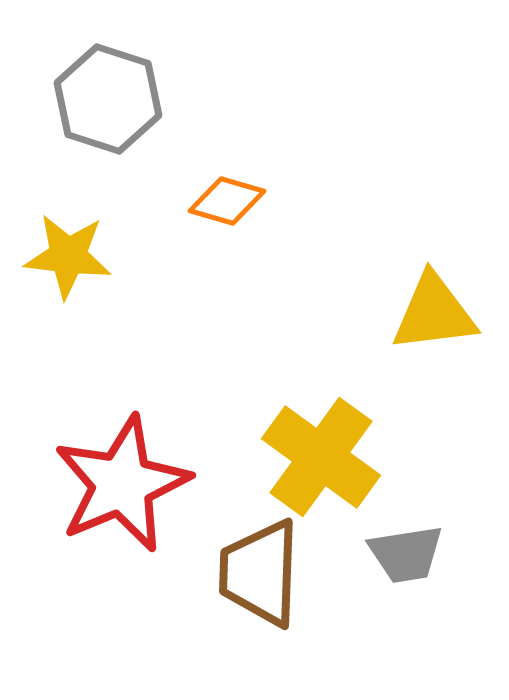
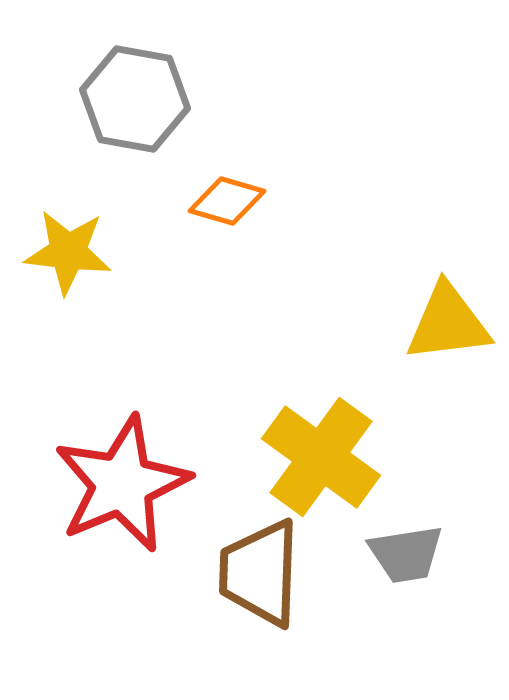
gray hexagon: moved 27 px right; rotated 8 degrees counterclockwise
yellow star: moved 4 px up
yellow triangle: moved 14 px right, 10 px down
